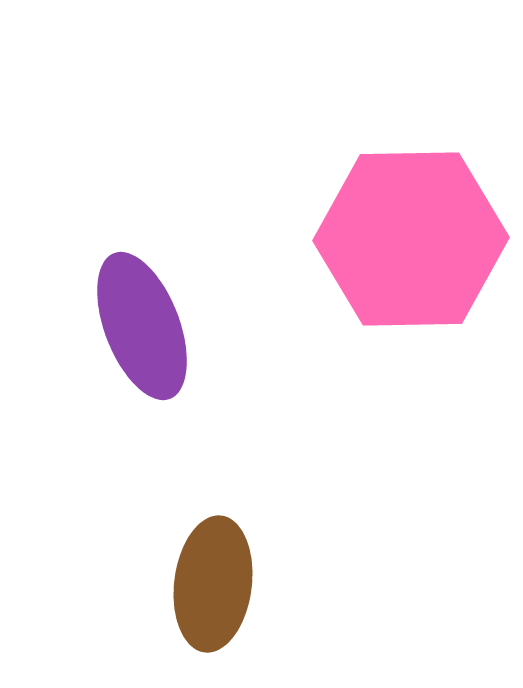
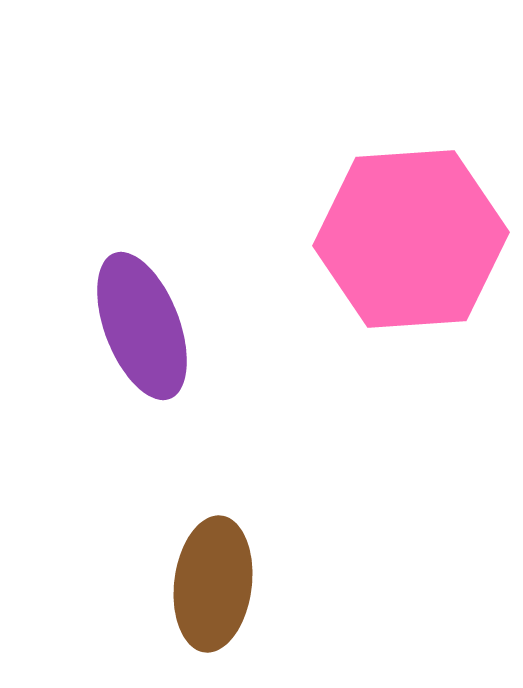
pink hexagon: rotated 3 degrees counterclockwise
